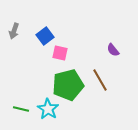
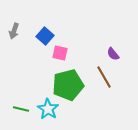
blue square: rotated 12 degrees counterclockwise
purple semicircle: moved 4 px down
brown line: moved 4 px right, 3 px up
